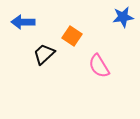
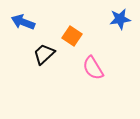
blue star: moved 3 px left, 2 px down
blue arrow: rotated 20 degrees clockwise
pink semicircle: moved 6 px left, 2 px down
